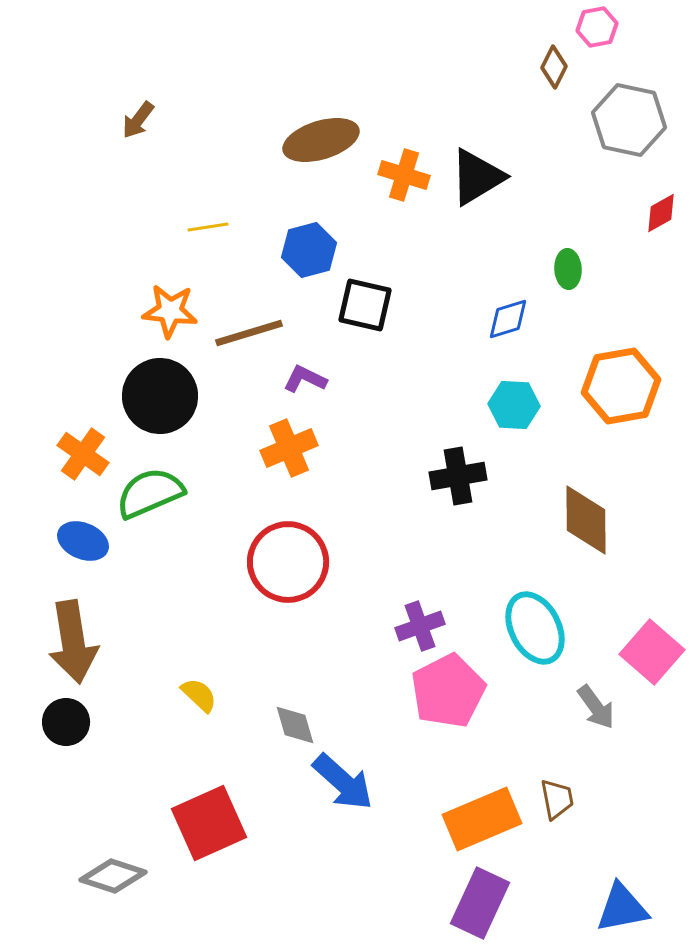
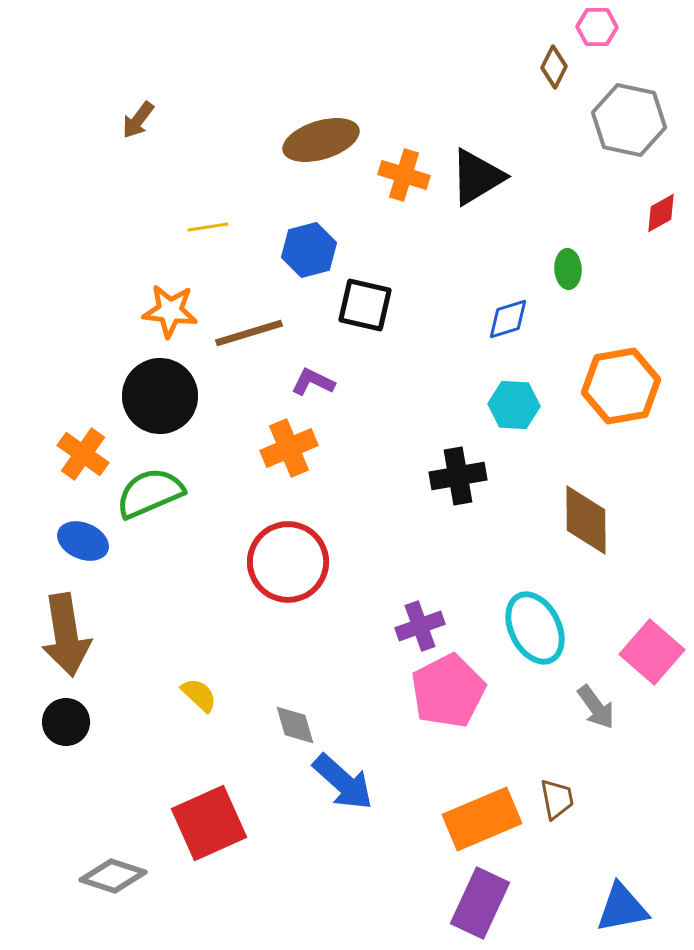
pink hexagon at (597, 27): rotated 12 degrees clockwise
purple L-shape at (305, 379): moved 8 px right, 3 px down
brown arrow at (73, 642): moved 7 px left, 7 px up
